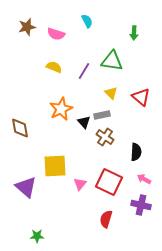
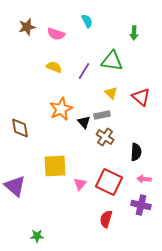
pink arrow: rotated 24 degrees counterclockwise
purple triangle: moved 11 px left, 1 px up
